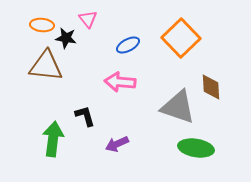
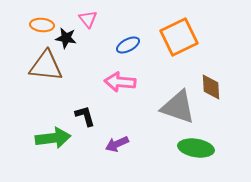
orange square: moved 2 px left, 1 px up; rotated 18 degrees clockwise
green arrow: moved 1 px up; rotated 76 degrees clockwise
